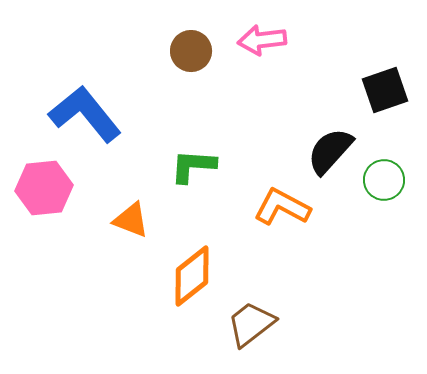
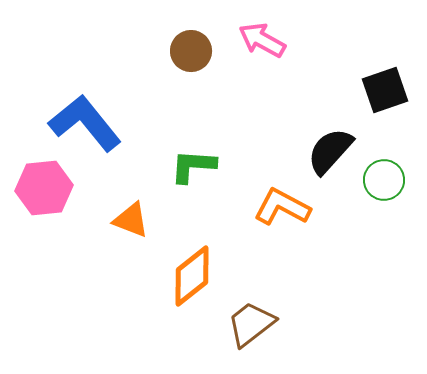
pink arrow: rotated 36 degrees clockwise
blue L-shape: moved 9 px down
